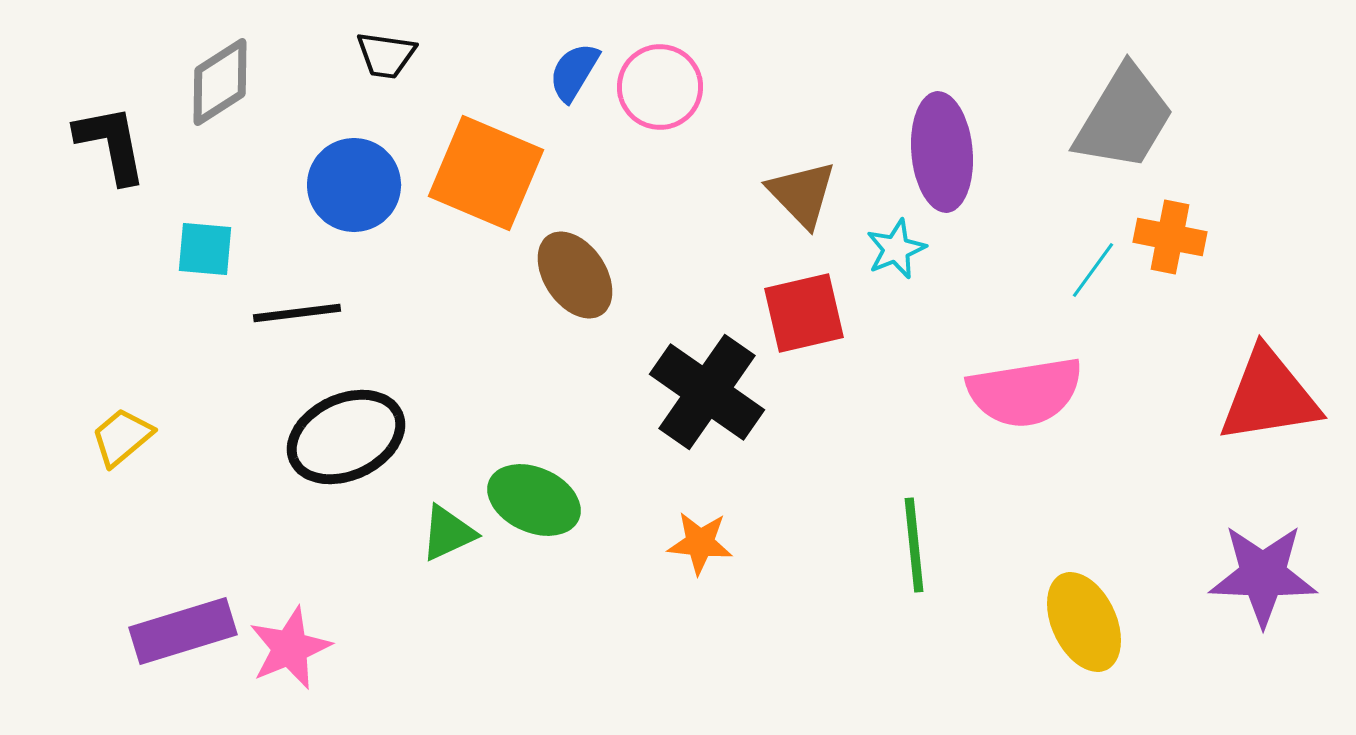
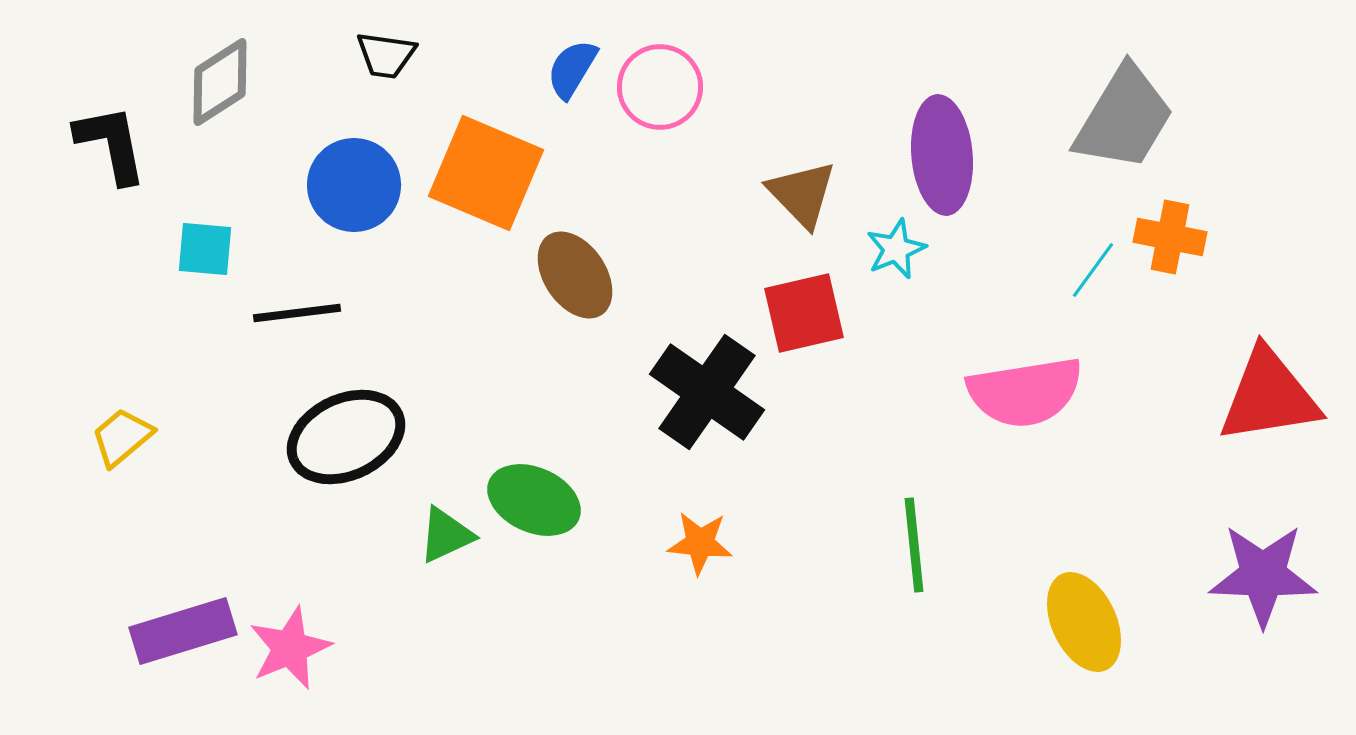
blue semicircle: moved 2 px left, 3 px up
purple ellipse: moved 3 px down
green triangle: moved 2 px left, 2 px down
